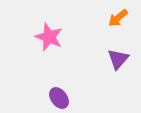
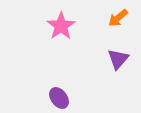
pink star: moved 12 px right, 11 px up; rotated 16 degrees clockwise
